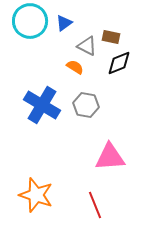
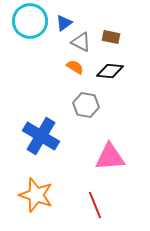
gray triangle: moved 6 px left, 4 px up
black diamond: moved 9 px left, 8 px down; rotated 28 degrees clockwise
blue cross: moved 1 px left, 31 px down
